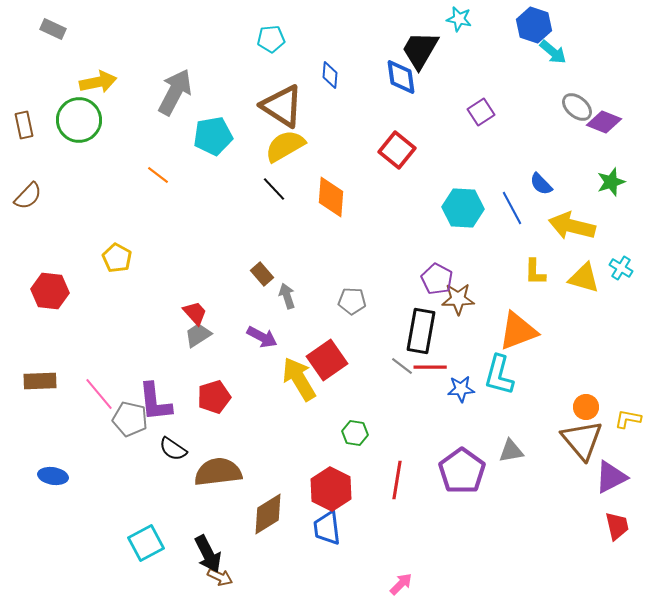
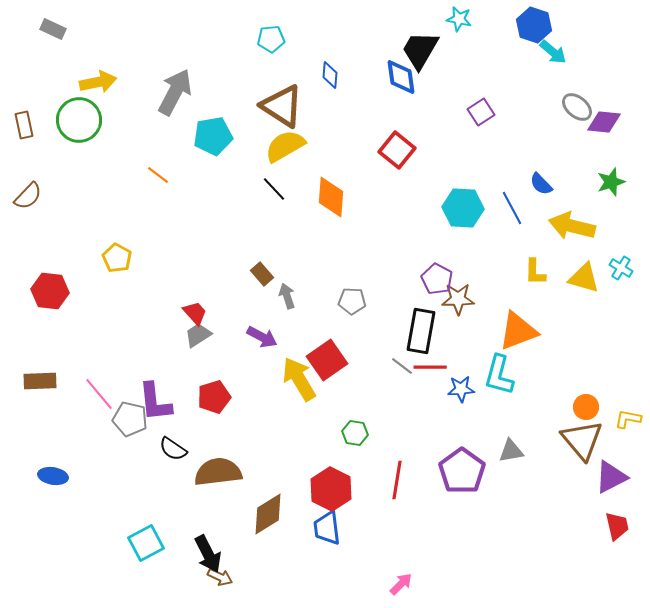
purple diamond at (604, 122): rotated 16 degrees counterclockwise
